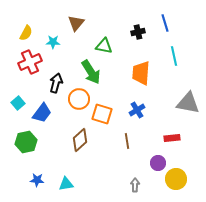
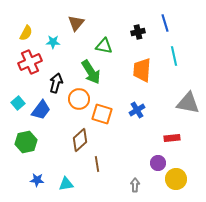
orange trapezoid: moved 1 px right, 3 px up
blue trapezoid: moved 1 px left, 3 px up
brown line: moved 30 px left, 23 px down
